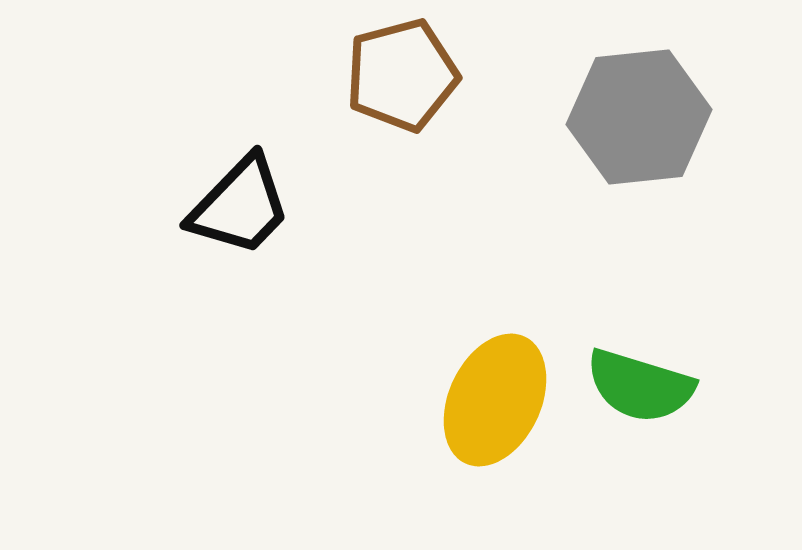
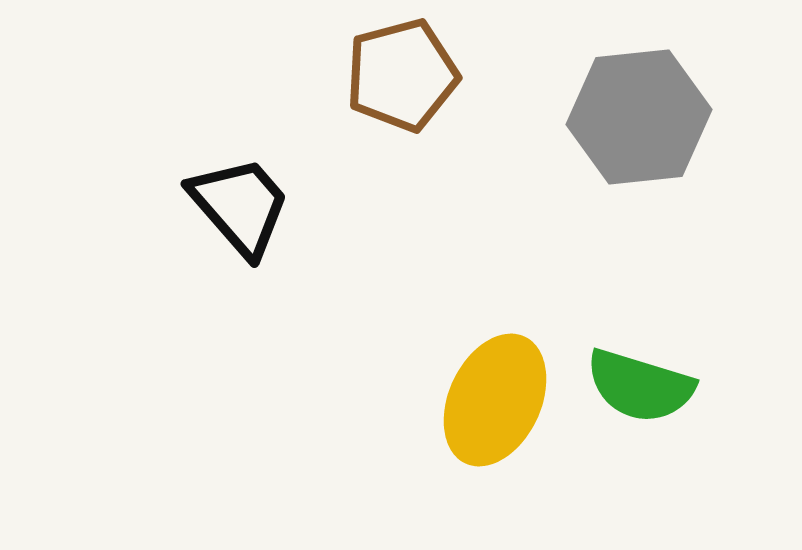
black trapezoid: rotated 85 degrees counterclockwise
